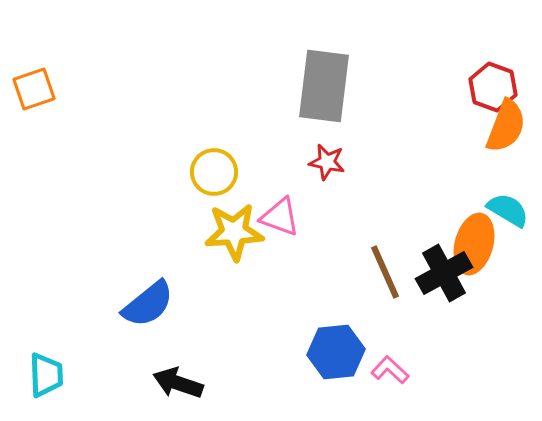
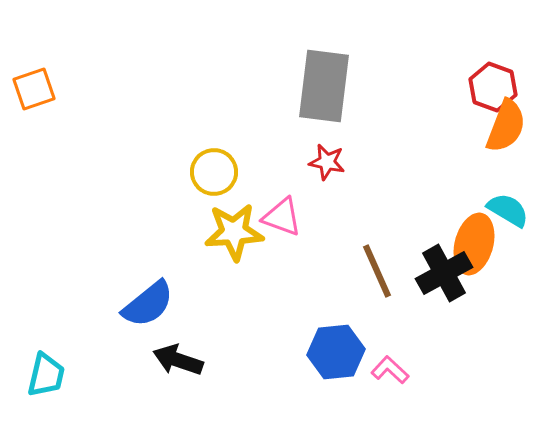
pink triangle: moved 2 px right
brown line: moved 8 px left, 1 px up
cyan trapezoid: rotated 15 degrees clockwise
black arrow: moved 23 px up
